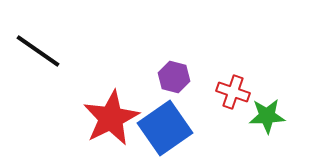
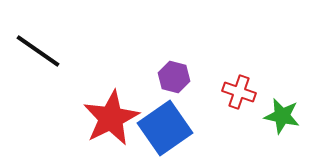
red cross: moved 6 px right
green star: moved 15 px right; rotated 15 degrees clockwise
